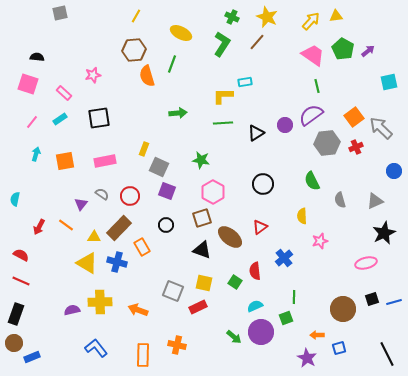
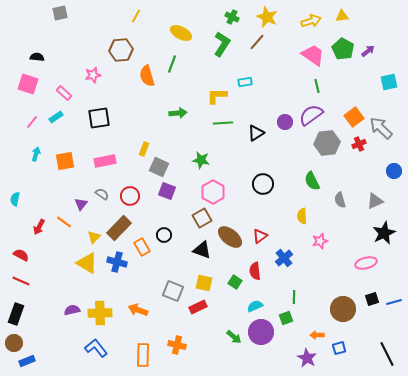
yellow triangle at (336, 16): moved 6 px right
yellow arrow at (311, 21): rotated 30 degrees clockwise
brown hexagon at (134, 50): moved 13 px left
yellow L-shape at (223, 96): moved 6 px left
cyan rectangle at (60, 119): moved 4 px left, 2 px up
purple circle at (285, 125): moved 3 px up
red cross at (356, 147): moved 3 px right, 3 px up
brown square at (202, 218): rotated 12 degrees counterclockwise
orange line at (66, 225): moved 2 px left, 3 px up
black circle at (166, 225): moved 2 px left, 10 px down
red triangle at (260, 227): moved 9 px down
yellow triangle at (94, 237): rotated 48 degrees counterclockwise
yellow cross at (100, 302): moved 11 px down
blue rectangle at (32, 357): moved 5 px left, 4 px down
